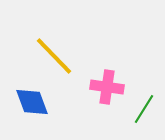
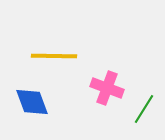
yellow line: rotated 45 degrees counterclockwise
pink cross: moved 1 px down; rotated 12 degrees clockwise
